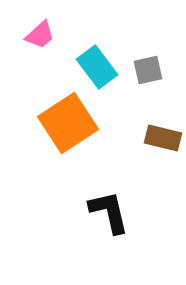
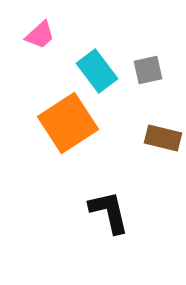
cyan rectangle: moved 4 px down
